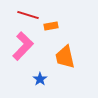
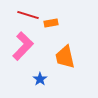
orange rectangle: moved 3 px up
